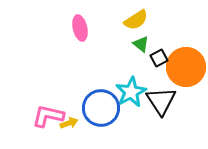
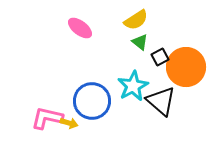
pink ellipse: rotated 40 degrees counterclockwise
green triangle: moved 1 px left, 2 px up
black square: moved 1 px right, 1 px up
cyan star: moved 2 px right, 6 px up
black triangle: rotated 16 degrees counterclockwise
blue circle: moved 9 px left, 7 px up
pink L-shape: moved 1 px left, 2 px down
yellow arrow: rotated 36 degrees clockwise
